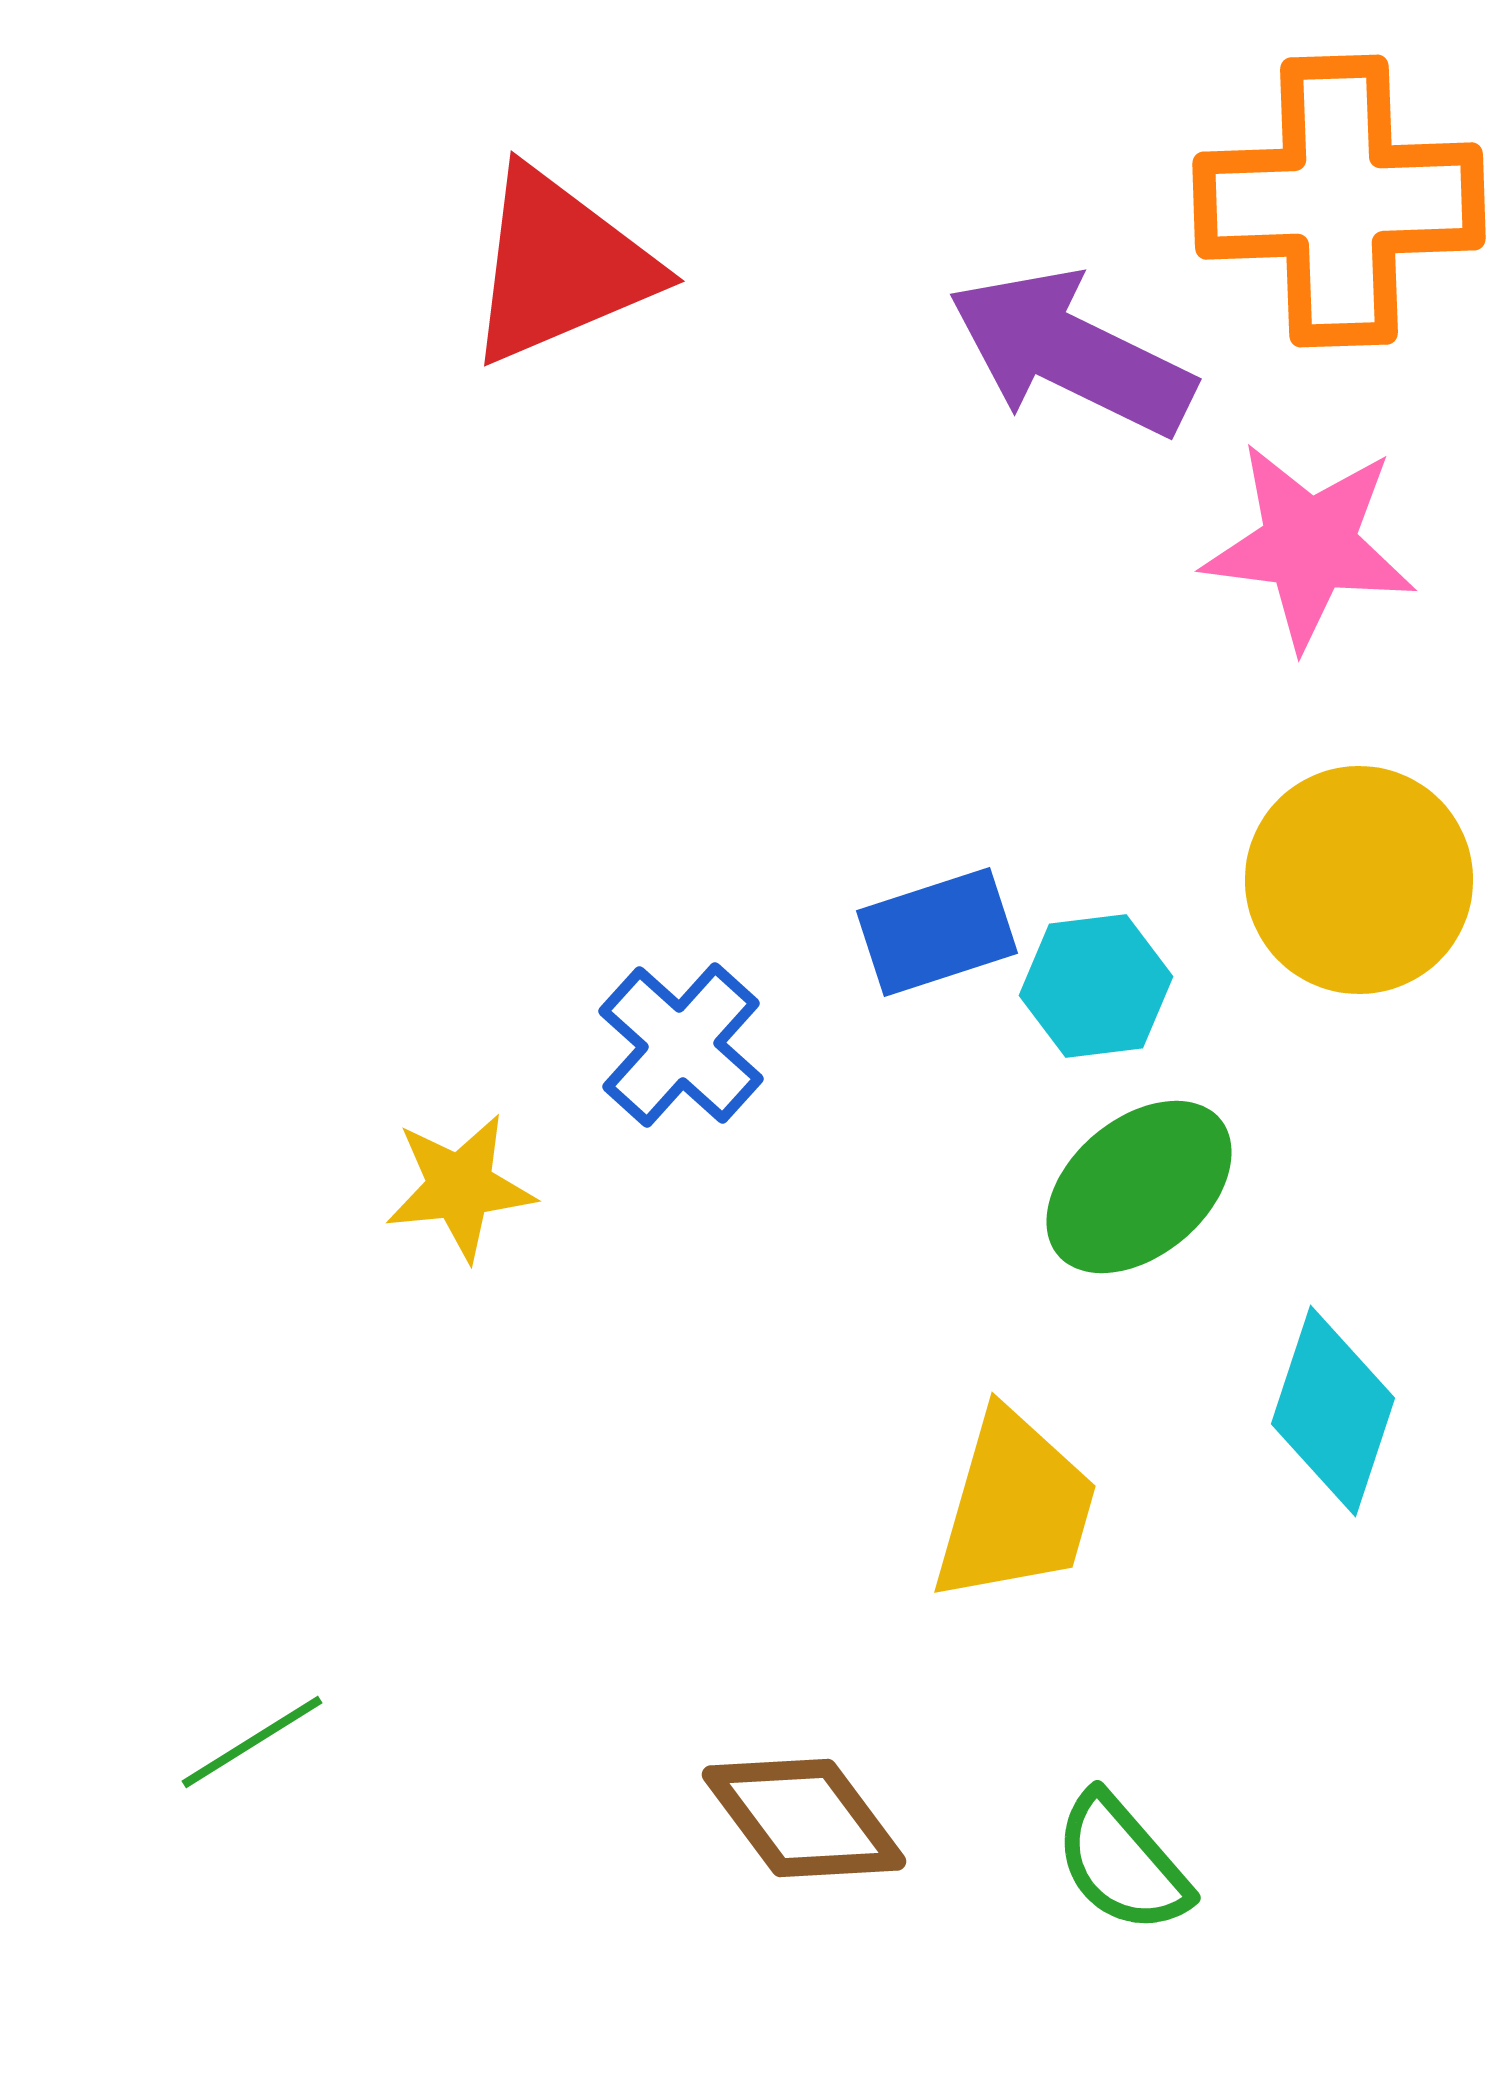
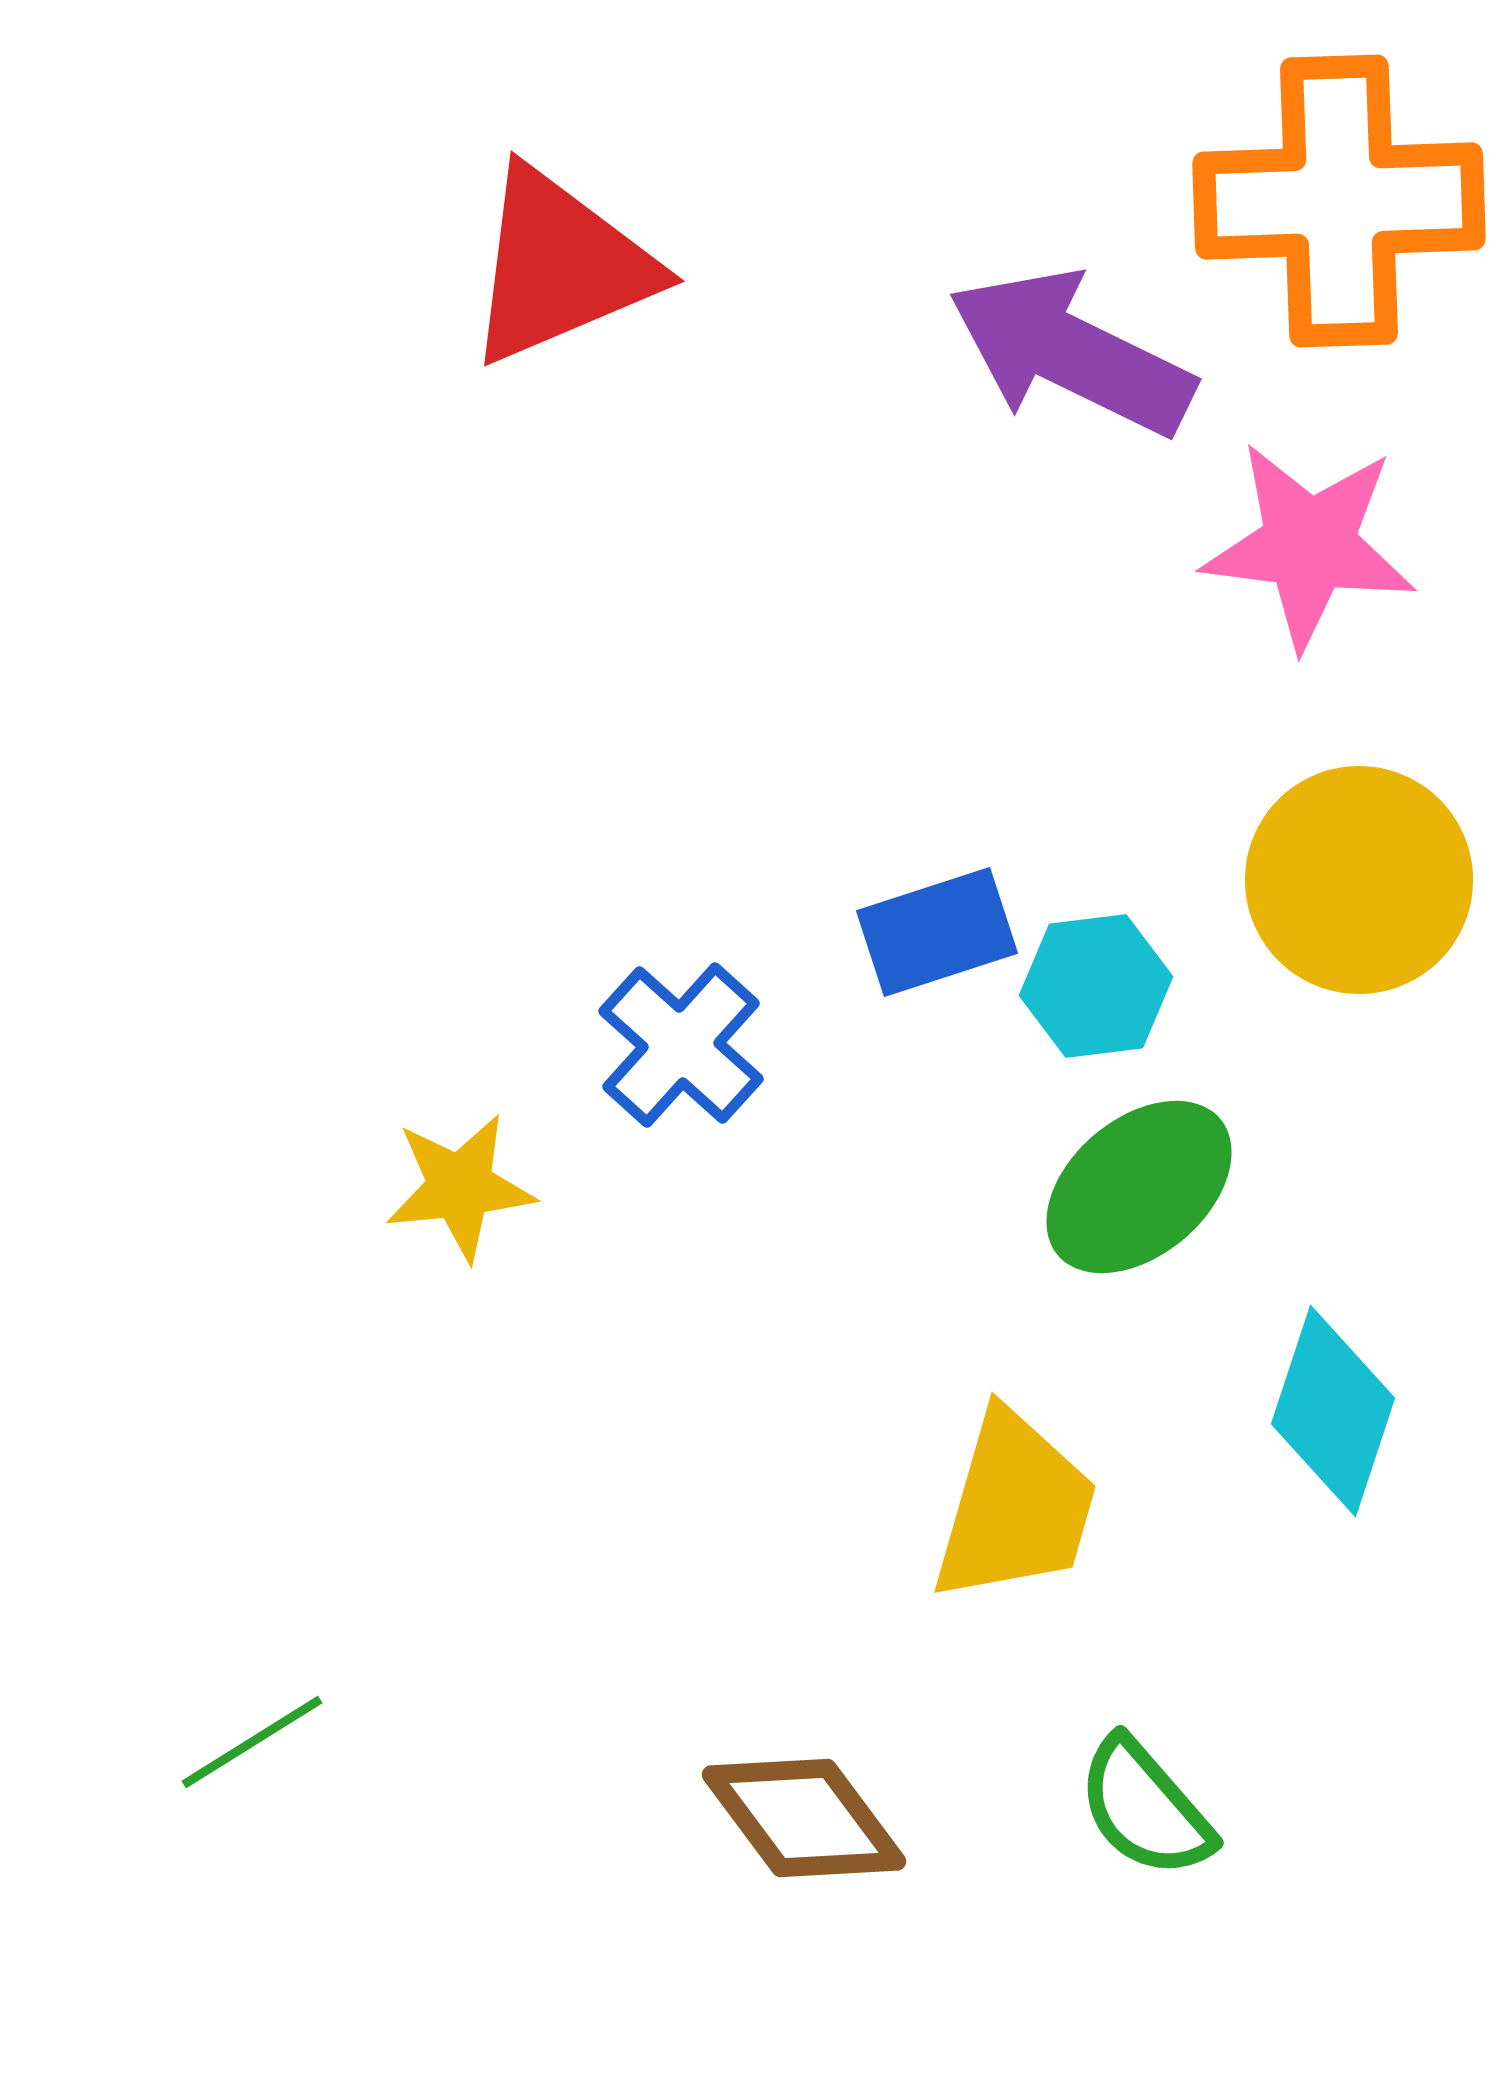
green semicircle: moved 23 px right, 55 px up
